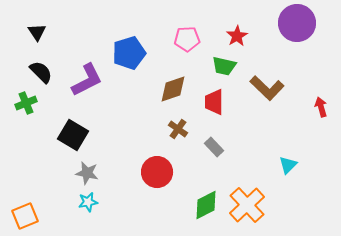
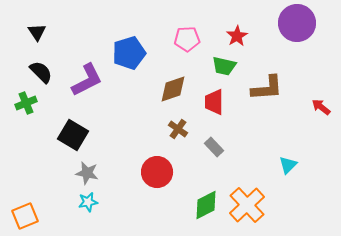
brown L-shape: rotated 48 degrees counterclockwise
red arrow: rotated 36 degrees counterclockwise
